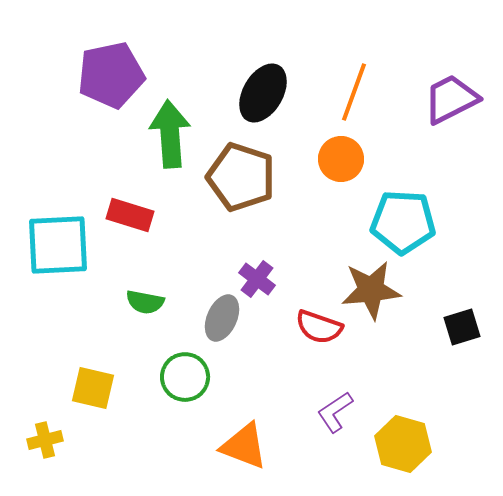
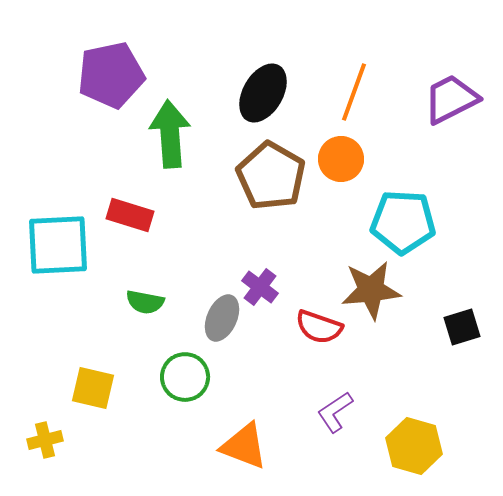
brown pentagon: moved 30 px right, 1 px up; rotated 12 degrees clockwise
purple cross: moved 3 px right, 8 px down
yellow hexagon: moved 11 px right, 2 px down
